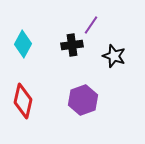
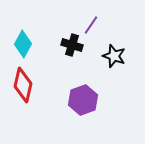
black cross: rotated 25 degrees clockwise
red diamond: moved 16 px up
